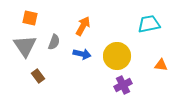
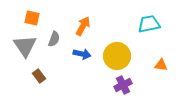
orange square: moved 2 px right
gray semicircle: moved 3 px up
brown rectangle: moved 1 px right
